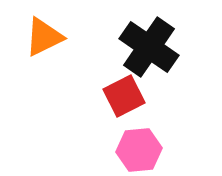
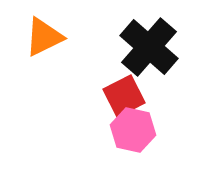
black cross: rotated 6 degrees clockwise
pink hexagon: moved 6 px left, 20 px up; rotated 18 degrees clockwise
